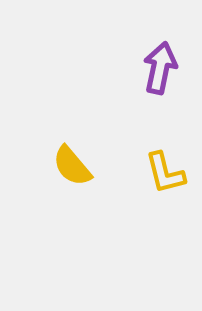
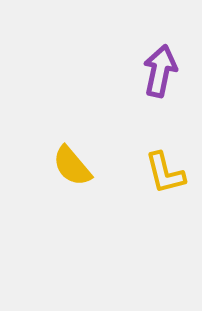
purple arrow: moved 3 px down
